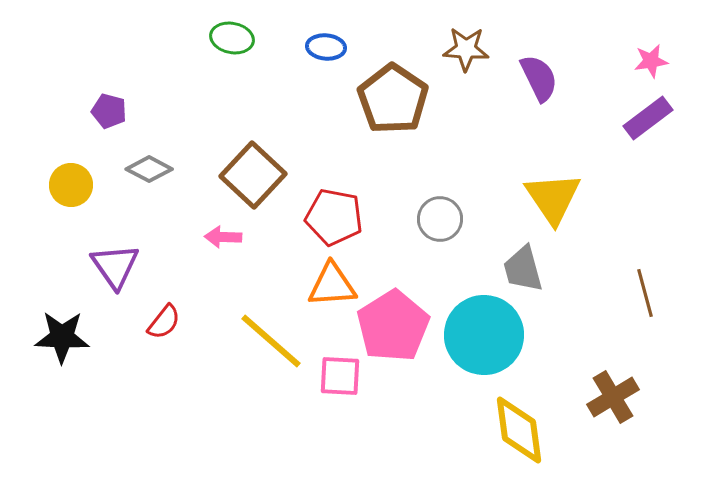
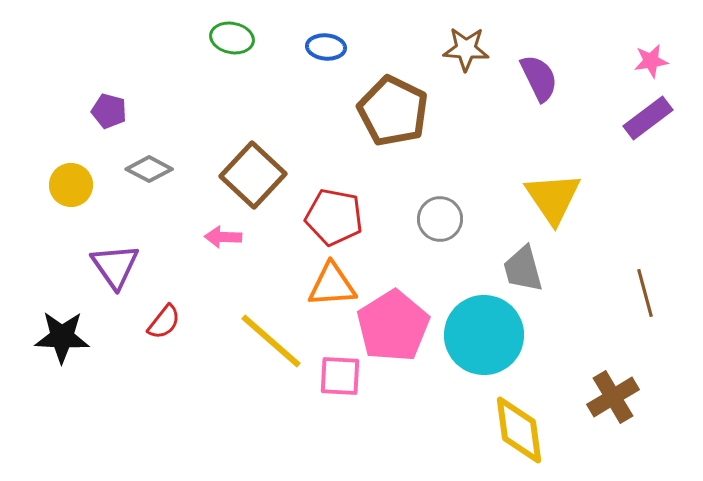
brown pentagon: moved 12 px down; rotated 8 degrees counterclockwise
